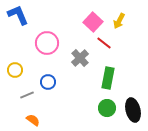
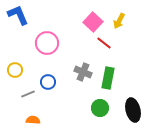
gray cross: moved 3 px right, 14 px down; rotated 24 degrees counterclockwise
gray line: moved 1 px right, 1 px up
green circle: moved 7 px left
orange semicircle: rotated 32 degrees counterclockwise
